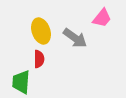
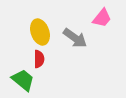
yellow ellipse: moved 1 px left, 1 px down
green trapezoid: moved 2 px right, 2 px up; rotated 125 degrees clockwise
